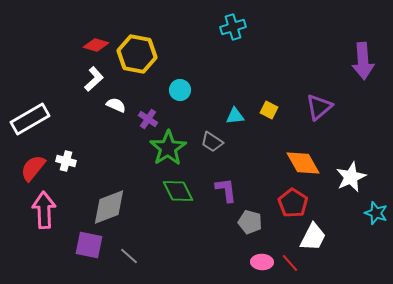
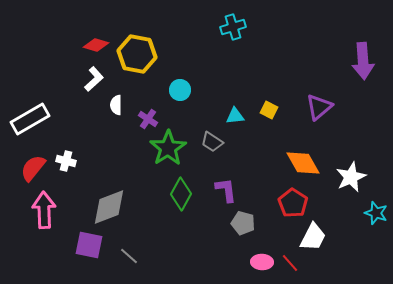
white semicircle: rotated 114 degrees counterclockwise
green diamond: moved 3 px right, 3 px down; rotated 56 degrees clockwise
gray pentagon: moved 7 px left, 1 px down
